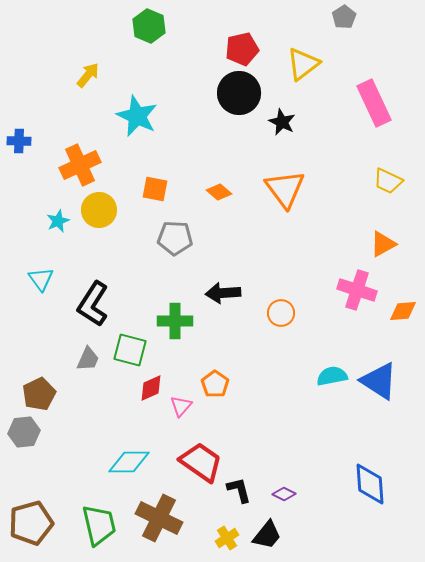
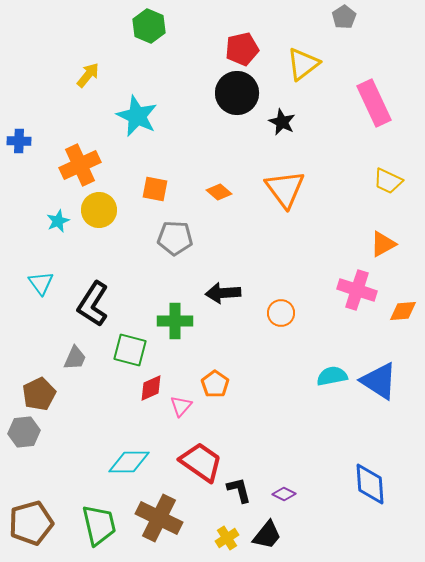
black circle at (239, 93): moved 2 px left
cyan triangle at (41, 279): moved 4 px down
gray trapezoid at (88, 359): moved 13 px left, 1 px up
